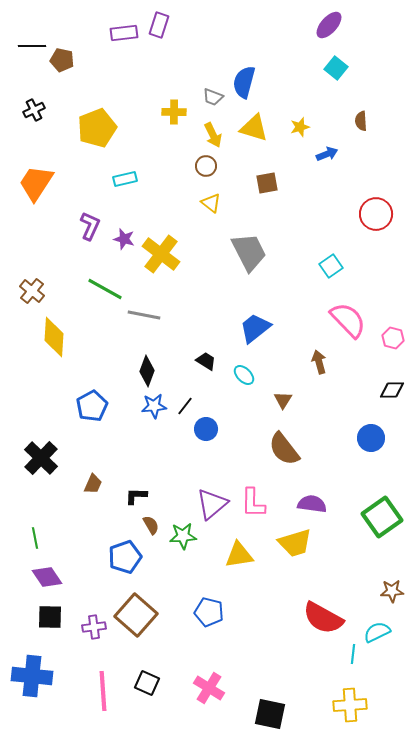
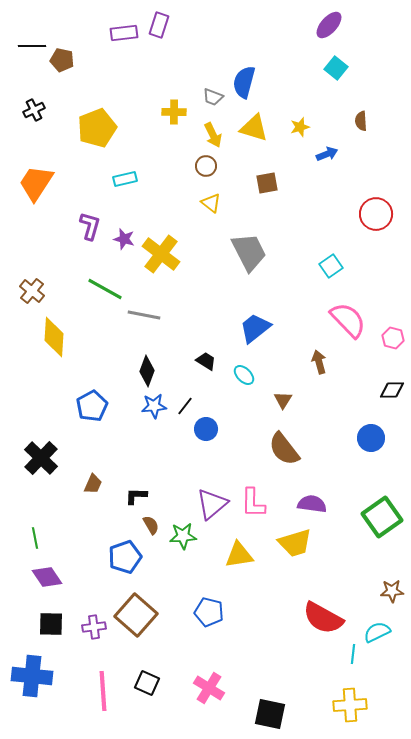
purple L-shape at (90, 226): rotated 8 degrees counterclockwise
black square at (50, 617): moved 1 px right, 7 px down
